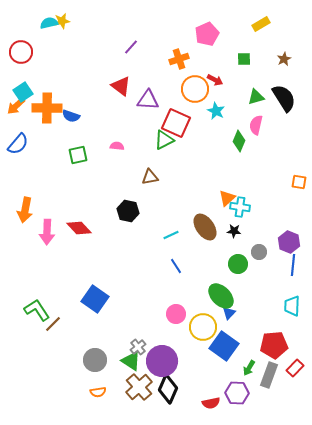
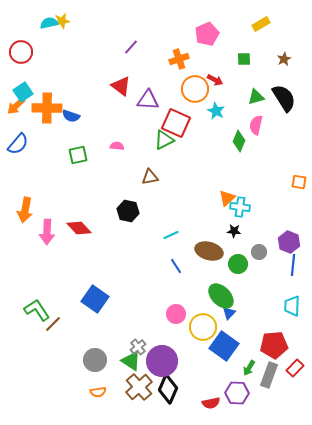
brown ellipse at (205, 227): moved 4 px right, 24 px down; rotated 40 degrees counterclockwise
